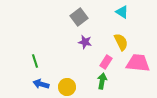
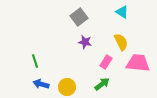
green arrow: moved 3 px down; rotated 42 degrees clockwise
